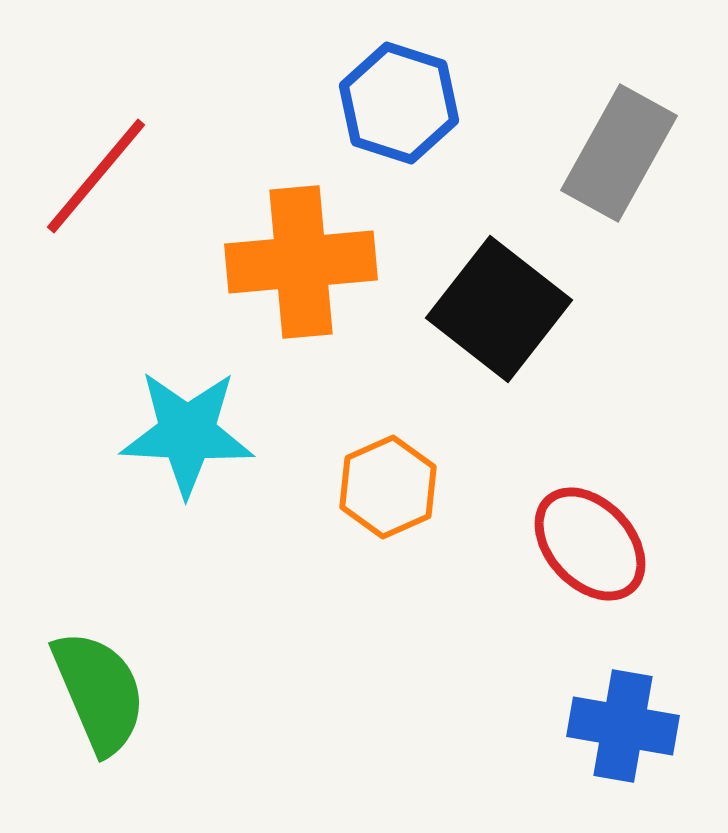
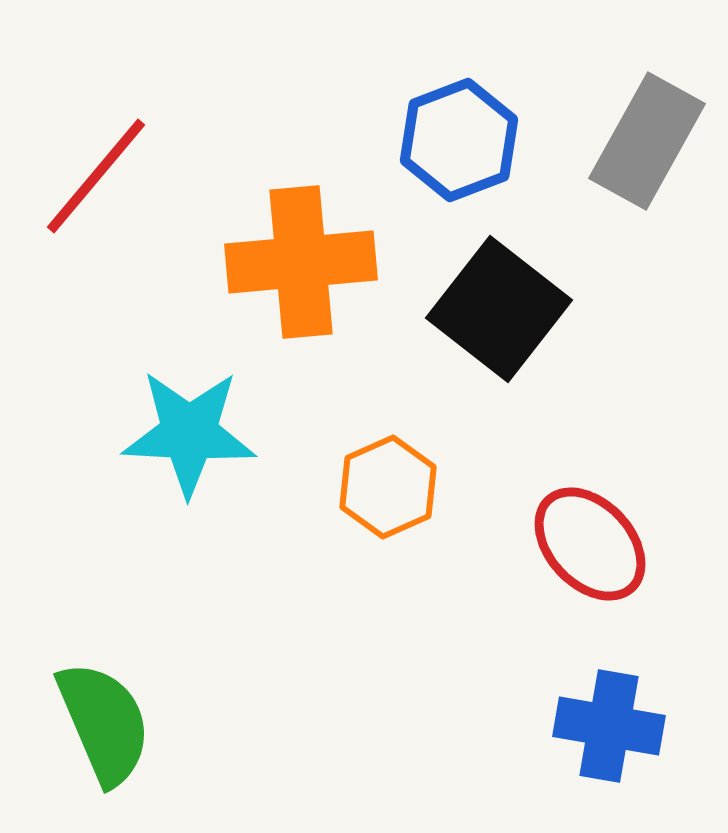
blue hexagon: moved 60 px right, 37 px down; rotated 21 degrees clockwise
gray rectangle: moved 28 px right, 12 px up
cyan star: moved 2 px right
green semicircle: moved 5 px right, 31 px down
blue cross: moved 14 px left
